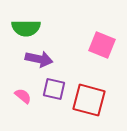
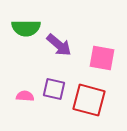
pink square: moved 13 px down; rotated 12 degrees counterclockwise
purple arrow: moved 20 px right, 14 px up; rotated 28 degrees clockwise
pink semicircle: moved 2 px right; rotated 36 degrees counterclockwise
